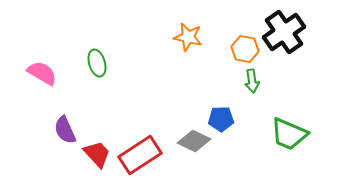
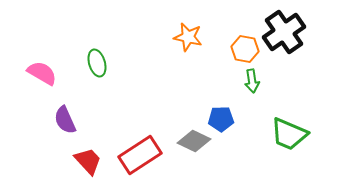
purple semicircle: moved 10 px up
red trapezoid: moved 9 px left, 7 px down
